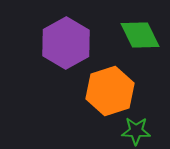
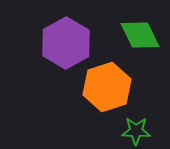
orange hexagon: moved 3 px left, 4 px up
